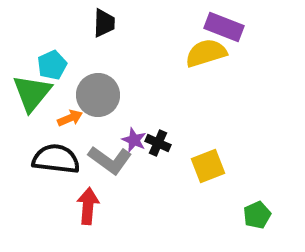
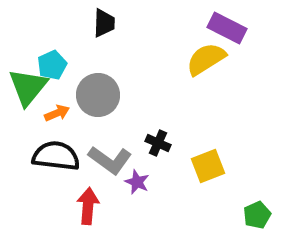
purple rectangle: moved 3 px right, 1 px down; rotated 6 degrees clockwise
yellow semicircle: moved 6 px down; rotated 15 degrees counterclockwise
green triangle: moved 4 px left, 6 px up
orange arrow: moved 13 px left, 5 px up
purple star: moved 3 px right, 42 px down
black semicircle: moved 3 px up
